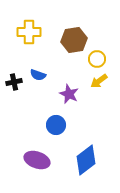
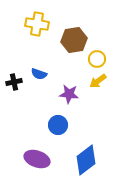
yellow cross: moved 8 px right, 8 px up; rotated 10 degrees clockwise
blue semicircle: moved 1 px right, 1 px up
yellow arrow: moved 1 px left
purple star: rotated 18 degrees counterclockwise
blue circle: moved 2 px right
purple ellipse: moved 1 px up
